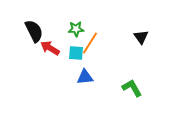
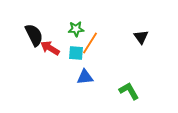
black semicircle: moved 4 px down
green L-shape: moved 3 px left, 3 px down
